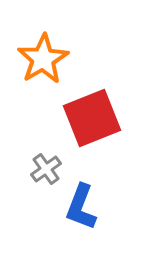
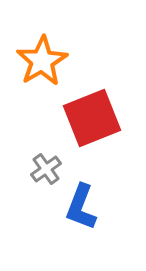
orange star: moved 1 px left, 2 px down
